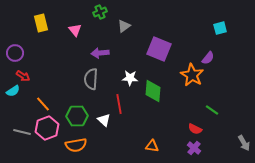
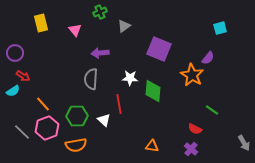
gray line: rotated 30 degrees clockwise
purple cross: moved 3 px left, 1 px down
